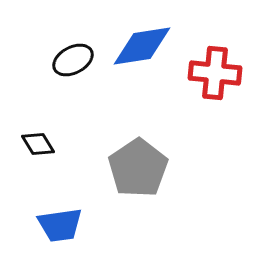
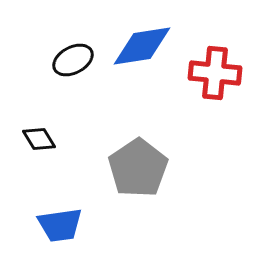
black diamond: moved 1 px right, 5 px up
